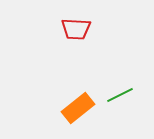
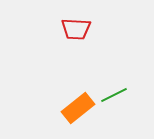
green line: moved 6 px left
